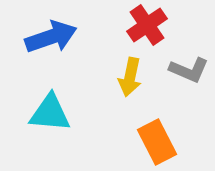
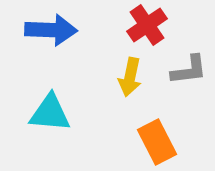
blue arrow: moved 7 px up; rotated 21 degrees clockwise
gray L-shape: rotated 30 degrees counterclockwise
